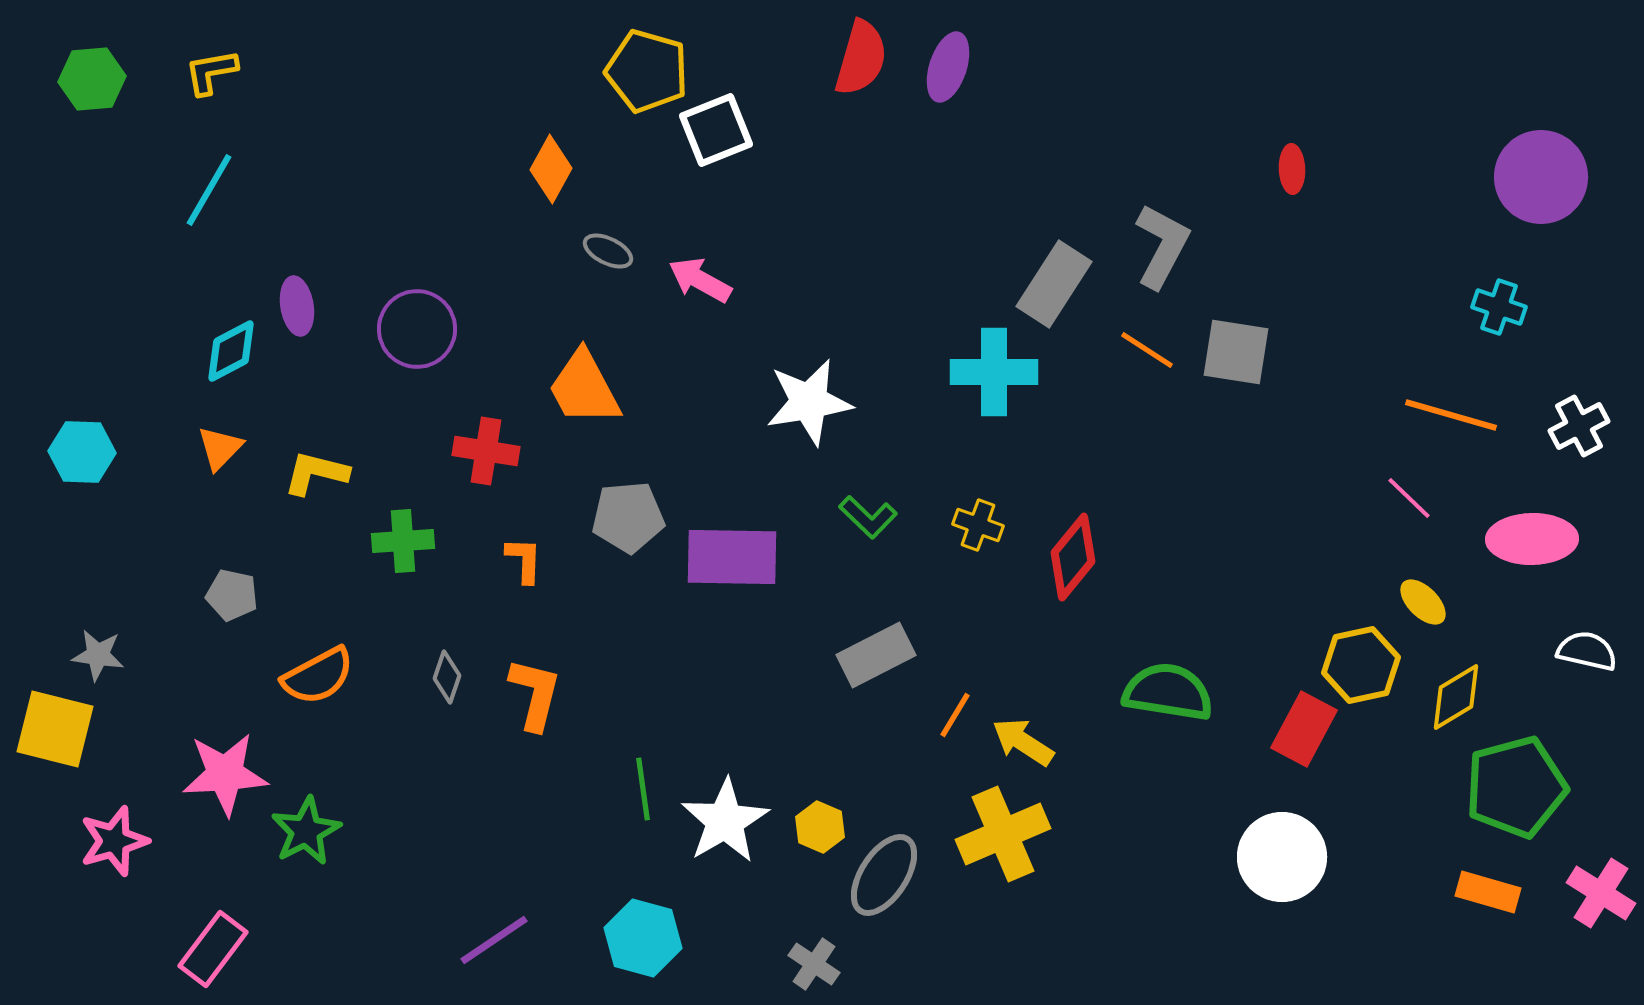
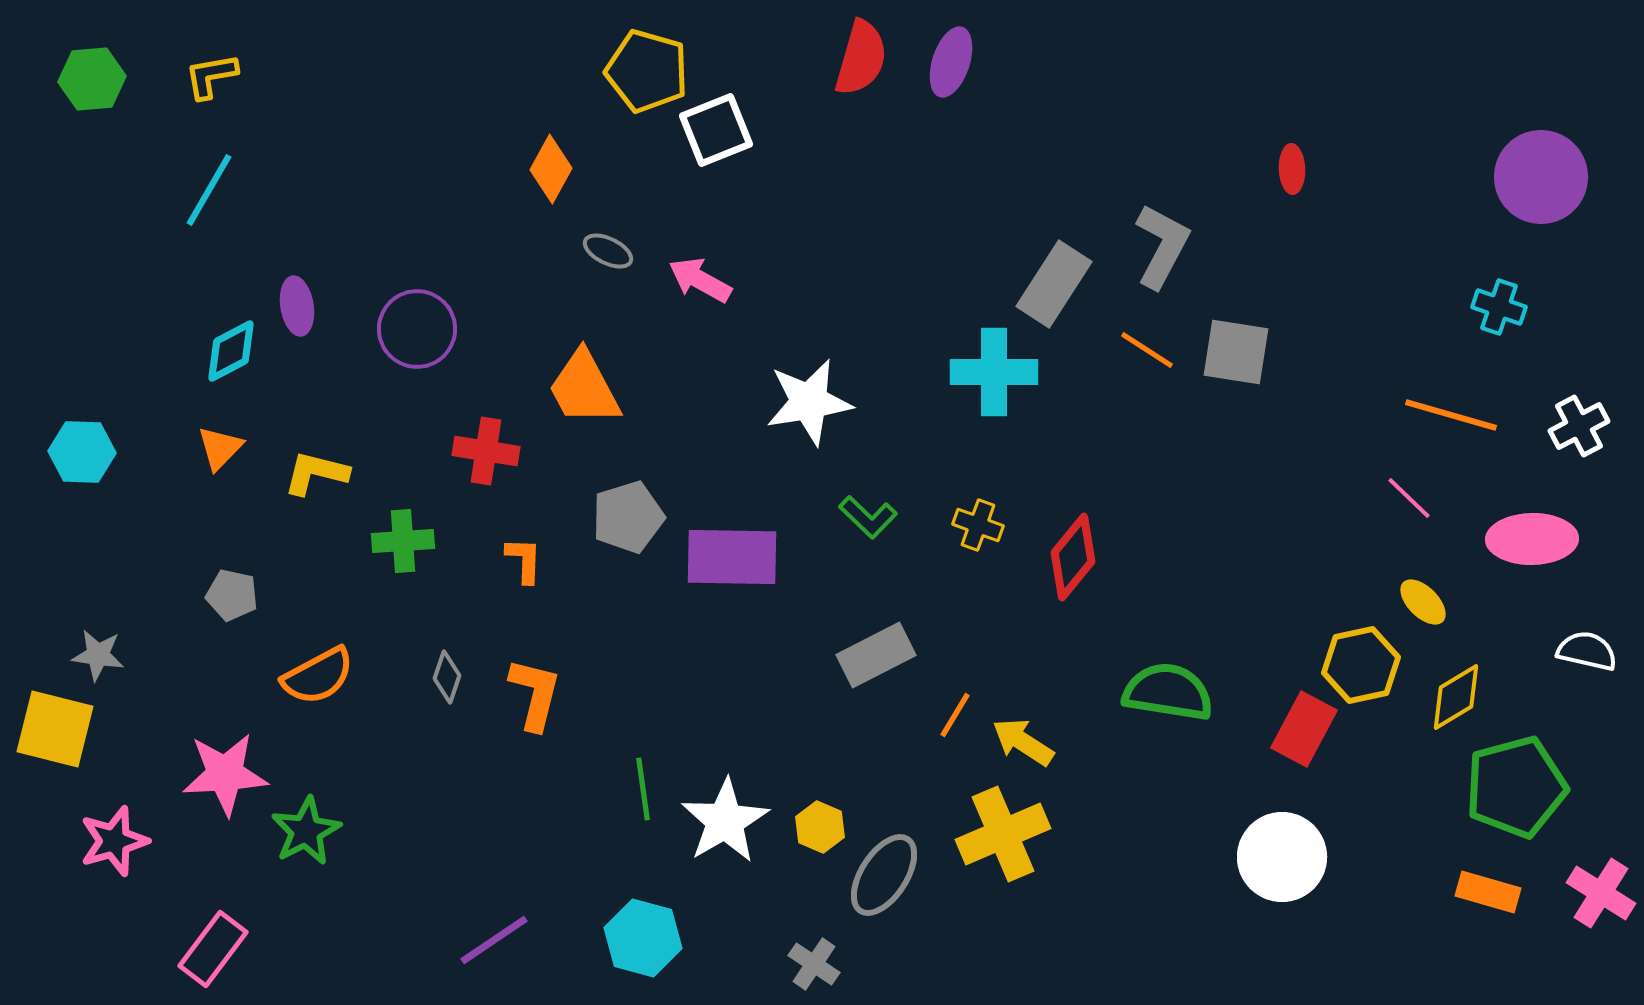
purple ellipse at (948, 67): moved 3 px right, 5 px up
yellow L-shape at (211, 72): moved 4 px down
gray pentagon at (628, 517): rotated 12 degrees counterclockwise
